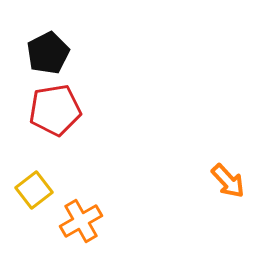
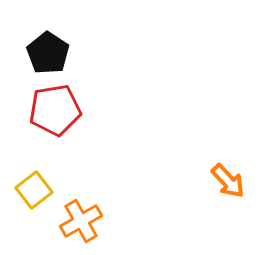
black pentagon: rotated 12 degrees counterclockwise
